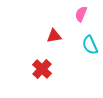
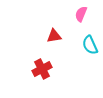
red cross: rotated 18 degrees clockwise
